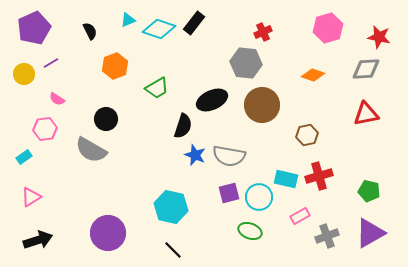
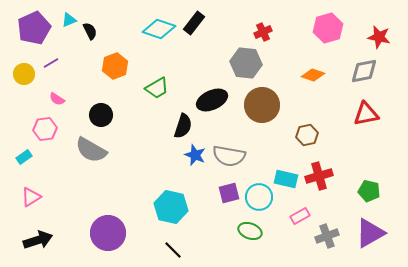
cyan triangle at (128, 20): moved 59 px left
gray diamond at (366, 69): moved 2 px left, 2 px down; rotated 8 degrees counterclockwise
black circle at (106, 119): moved 5 px left, 4 px up
